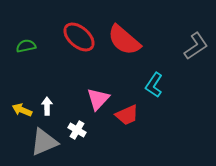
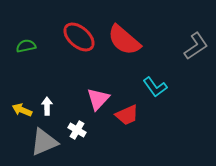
cyan L-shape: moved 1 px right, 2 px down; rotated 70 degrees counterclockwise
